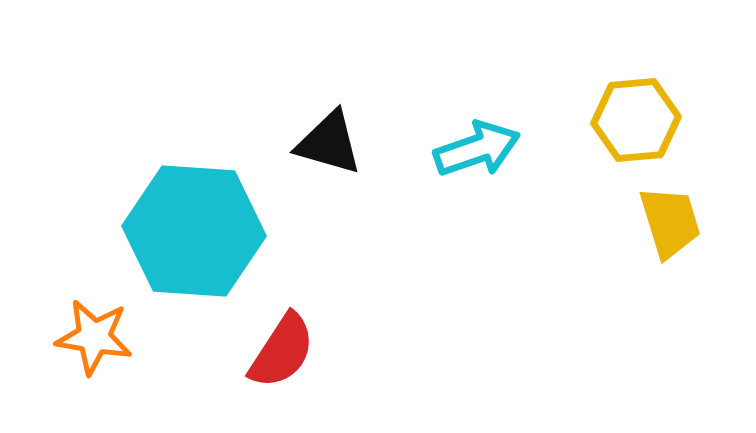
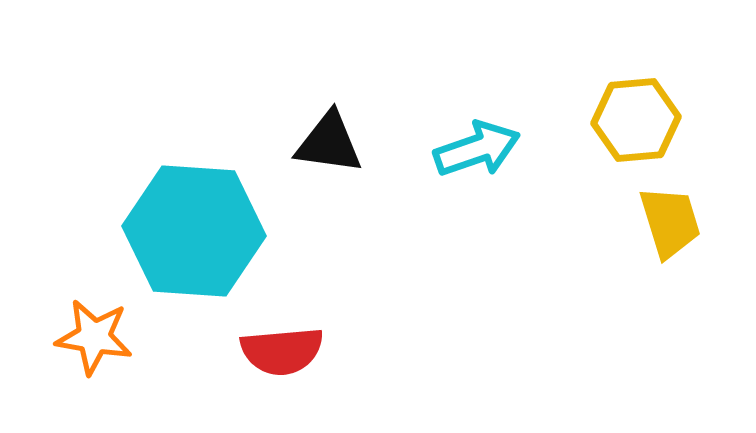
black triangle: rotated 8 degrees counterclockwise
red semicircle: rotated 52 degrees clockwise
